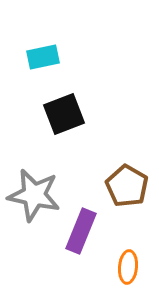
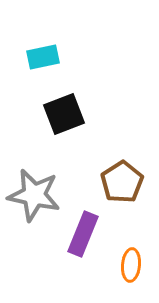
brown pentagon: moved 5 px left, 4 px up; rotated 9 degrees clockwise
purple rectangle: moved 2 px right, 3 px down
orange ellipse: moved 3 px right, 2 px up
